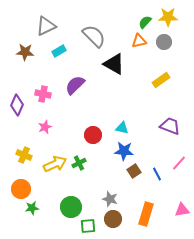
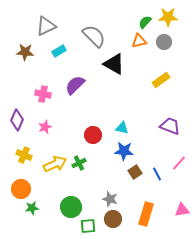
purple diamond: moved 15 px down
brown square: moved 1 px right, 1 px down
